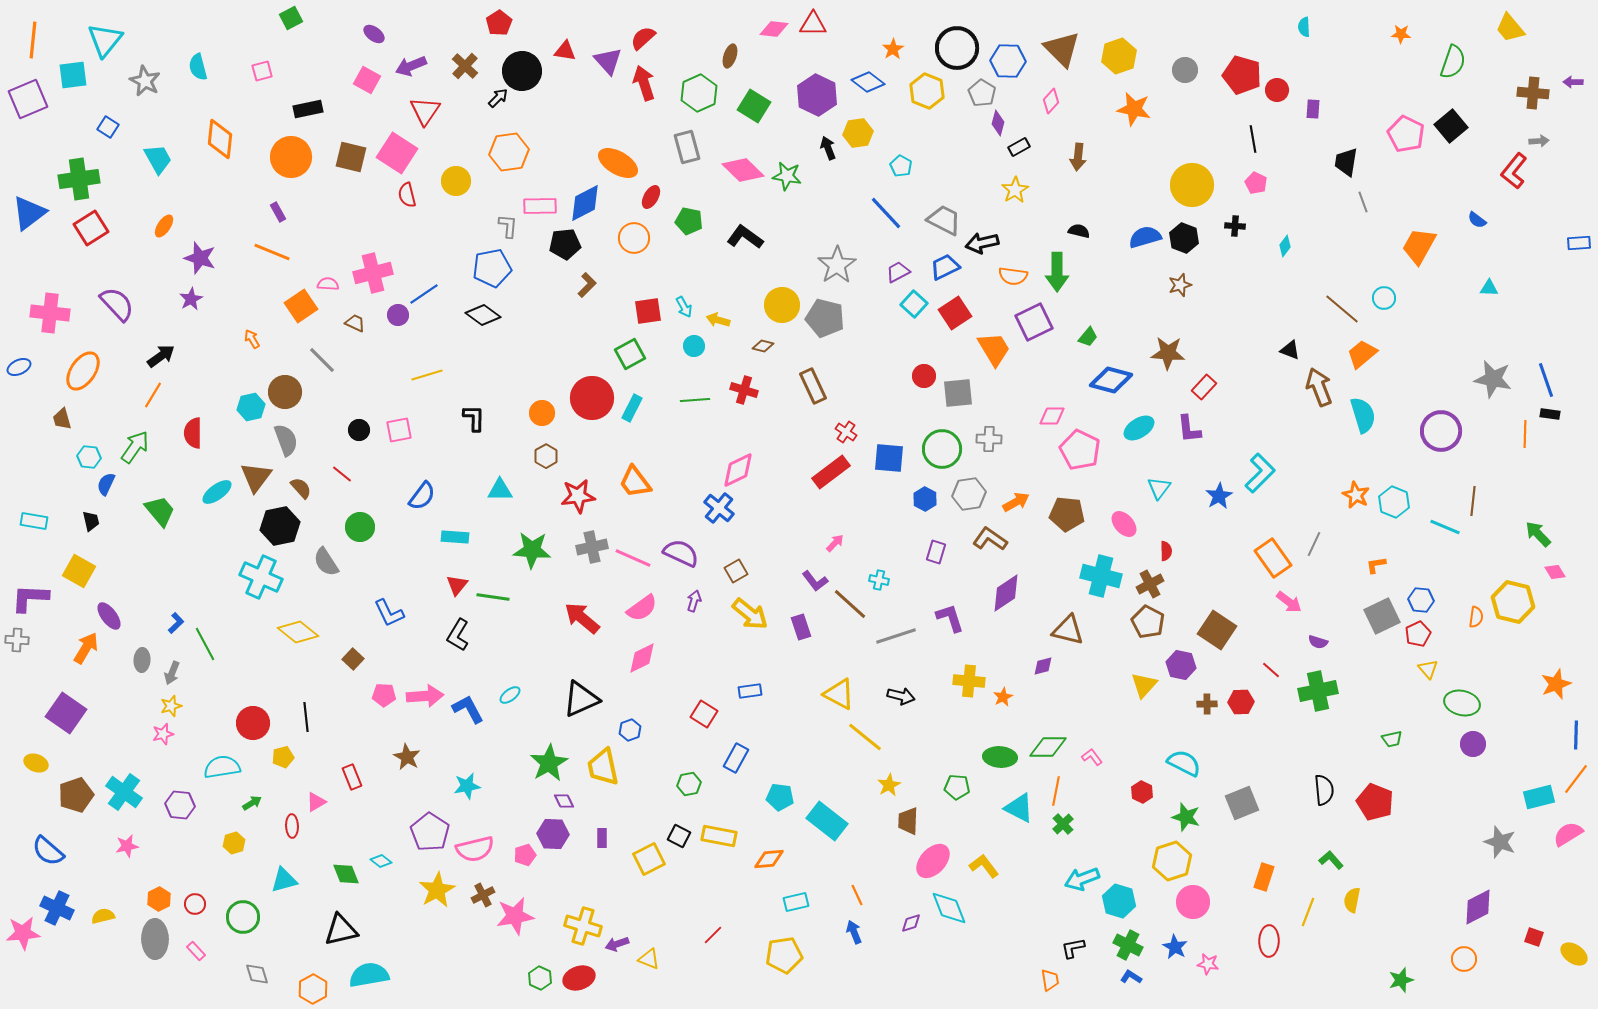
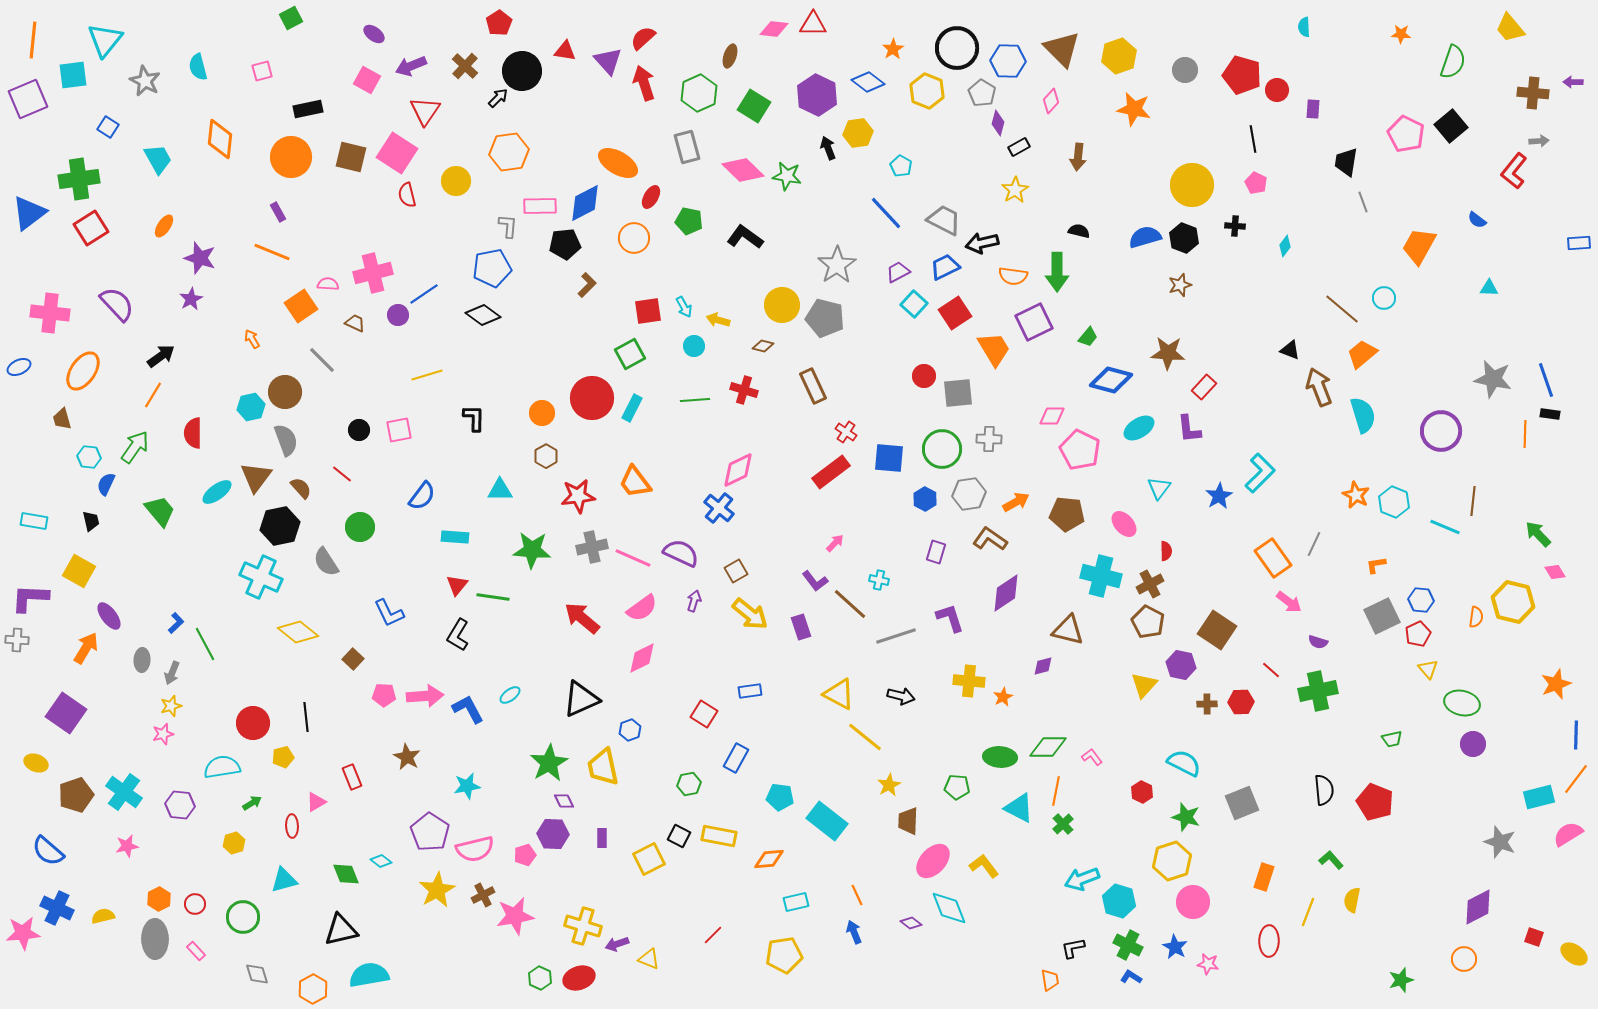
purple diamond at (911, 923): rotated 55 degrees clockwise
